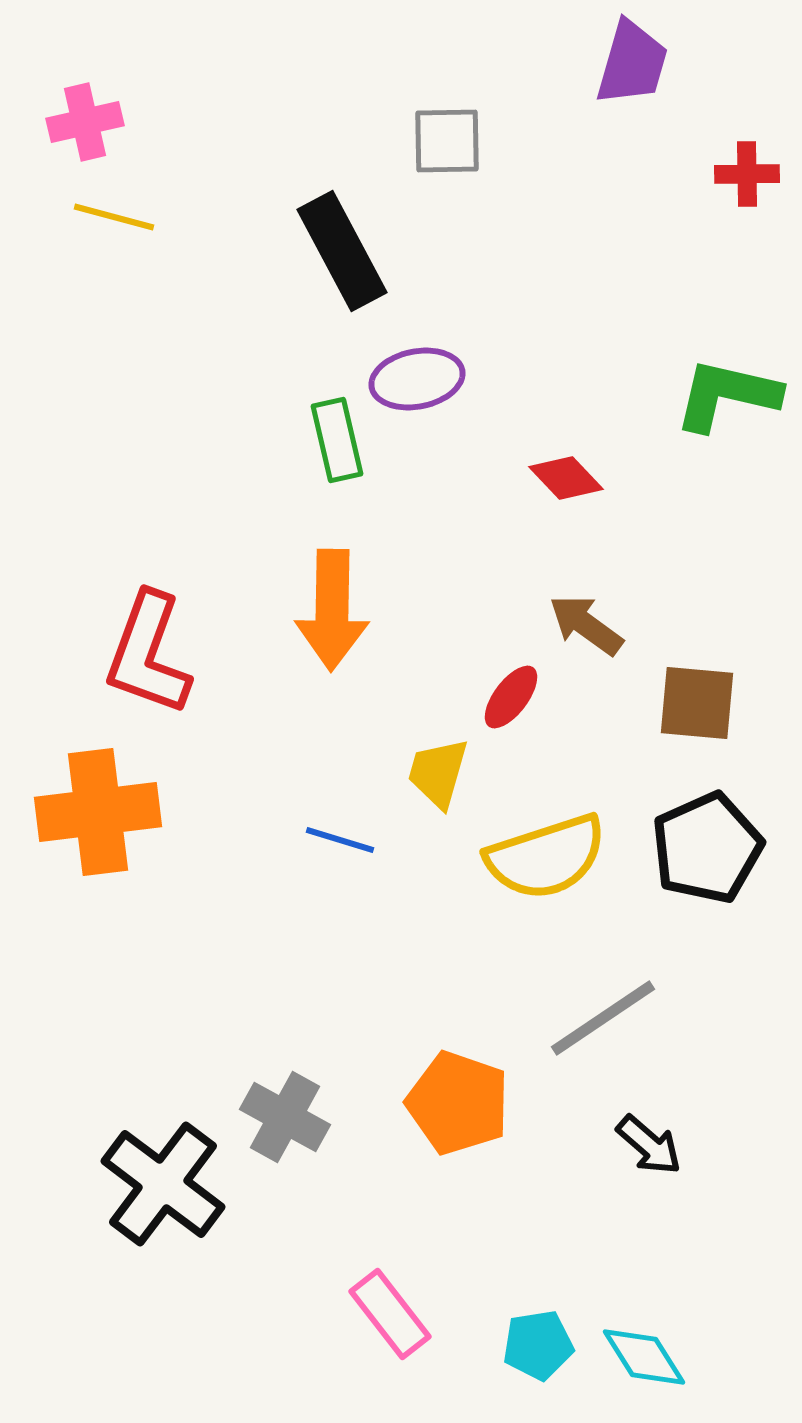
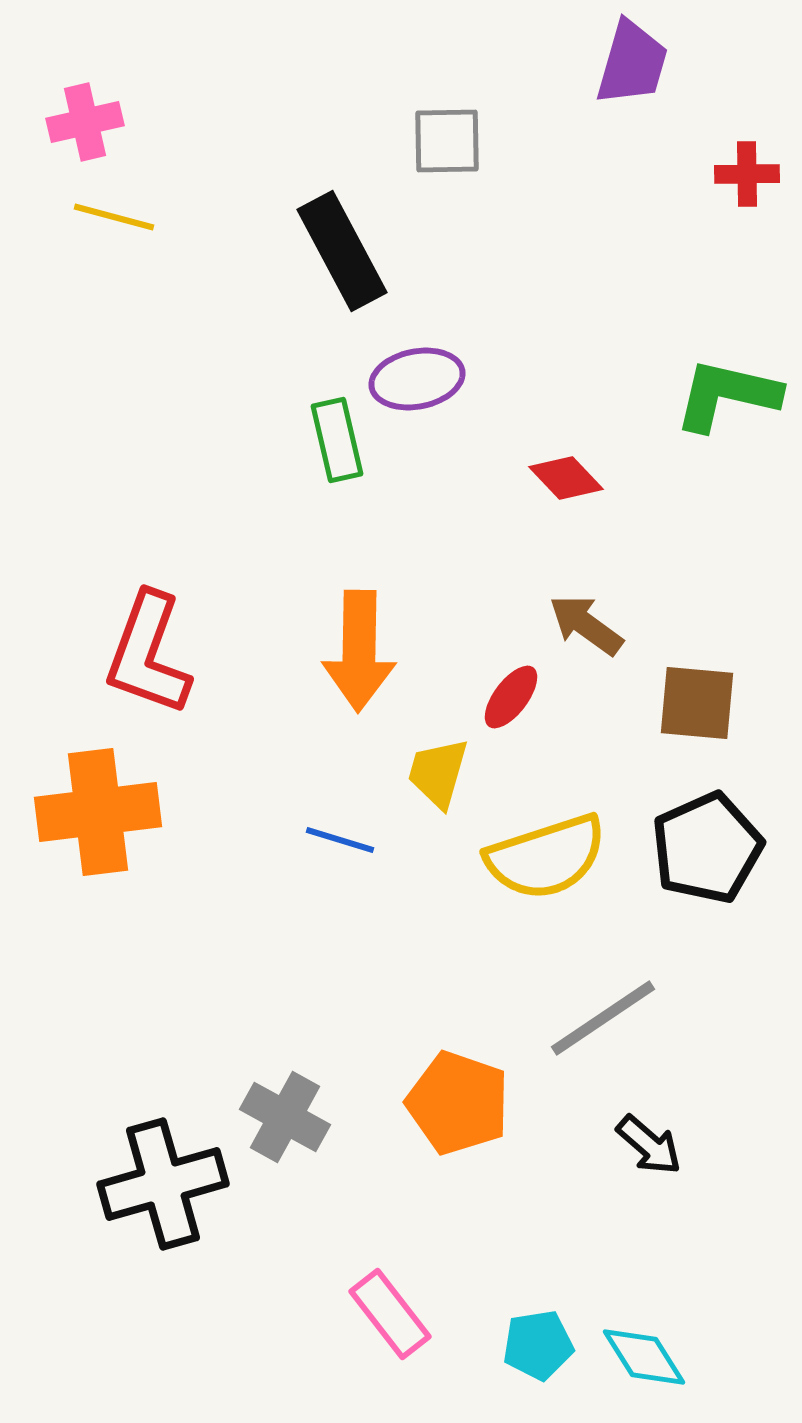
orange arrow: moved 27 px right, 41 px down
black cross: rotated 37 degrees clockwise
